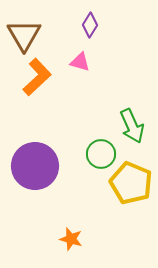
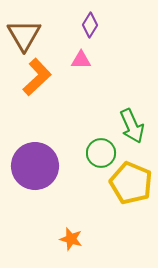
pink triangle: moved 1 px right, 2 px up; rotated 15 degrees counterclockwise
green circle: moved 1 px up
